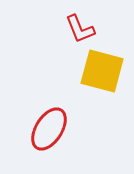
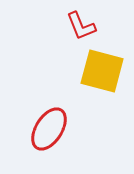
red L-shape: moved 1 px right, 3 px up
